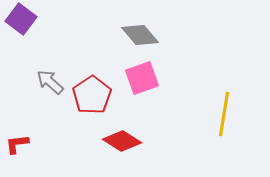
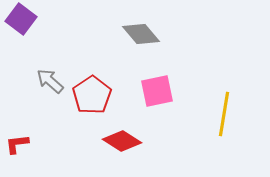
gray diamond: moved 1 px right, 1 px up
pink square: moved 15 px right, 13 px down; rotated 8 degrees clockwise
gray arrow: moved 1 px up
